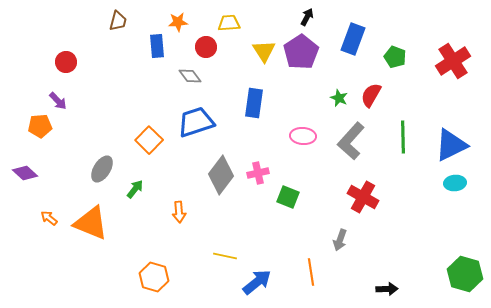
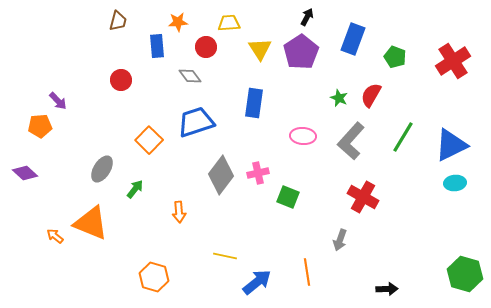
yellow triangle at (264, 51): moved 4 px left, 2 px up
red circle at (66, 62): moved 55 px right, 18 px down
green line at (403, 137): rotated 32 degrees clockwise
orange arrow at (49, 218): moved 6 px right, 18 px down
orange line at (311, 272): moved 4 px left
